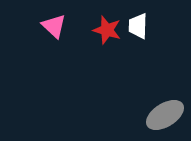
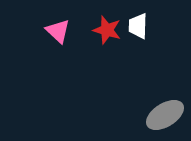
pink triangle: moved 4 px right, 5 px down
